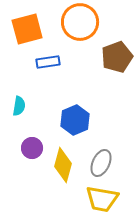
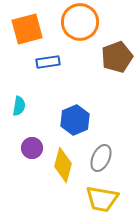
gray ellipse: moved 5 px up
